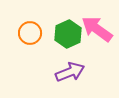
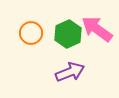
orange circle: moved 1 px right
